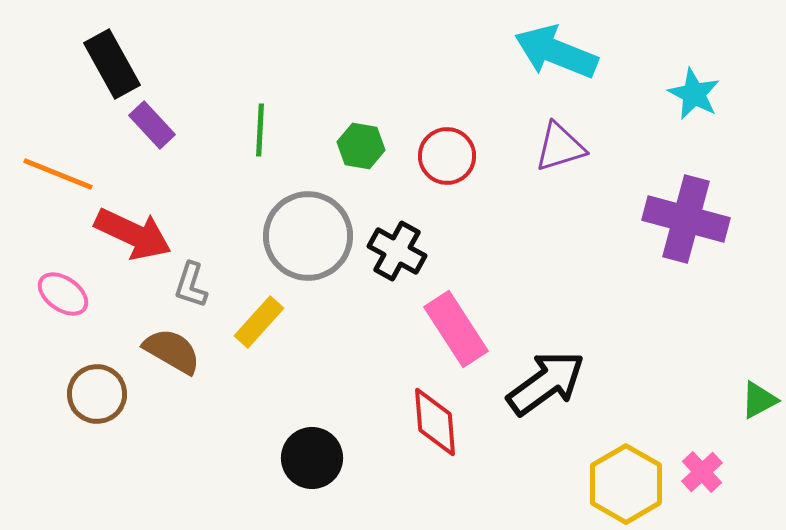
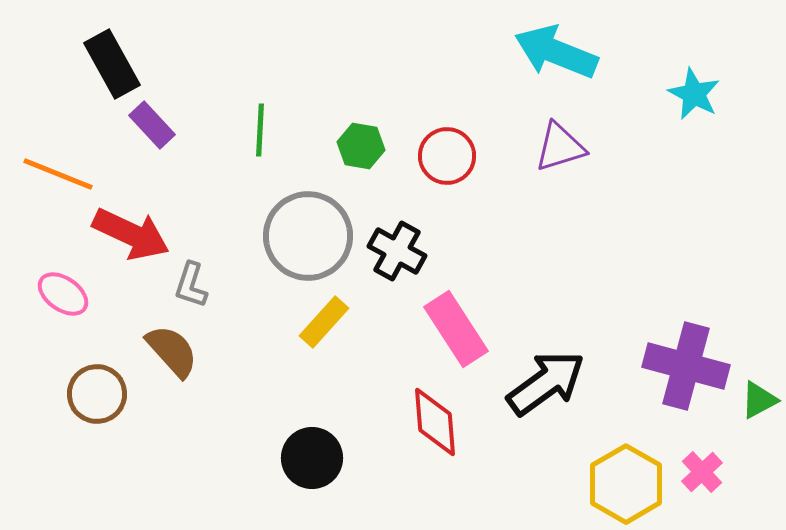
purple cross: moved 147 px down
red arrow: moved 2 px left
yellow rectangle: moved 65 px right
brown semicircle: rotated 18 degrees clockwise
